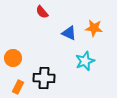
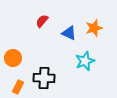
red semicircle: moved 9 px down; rotated 80 degrees clockwise
orange star: rotated 24 degrees counterclockwise
